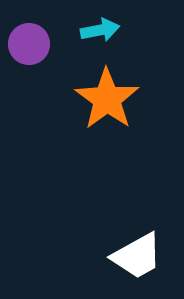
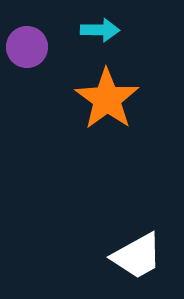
cyan arrow: rotated 12 degrees clockwise
purple circle: moved 2 px left, 3 px down
